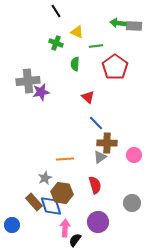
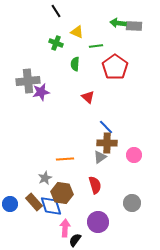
blue line: moved 10 px right, 4 px down
blue circle: moved 2 px left, 21 px up
